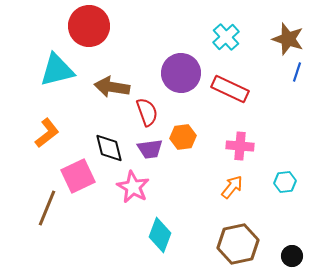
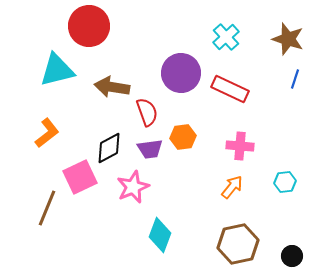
blue line: moved 2 px left, 7 px down
black diamond: rotated 76 degrees clockwise
pink square: moved 2 px right, 1 px down
pink star: rotated 20 degrees clockwise
